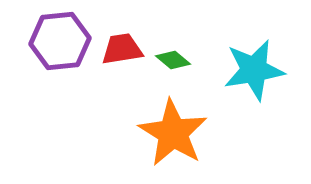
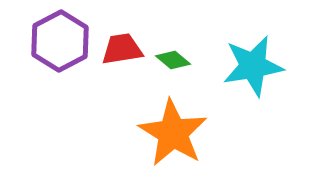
purple hexagon: rotated 22 degrees counterclockwise
cyan star: moved 1 px left, 4 px up
